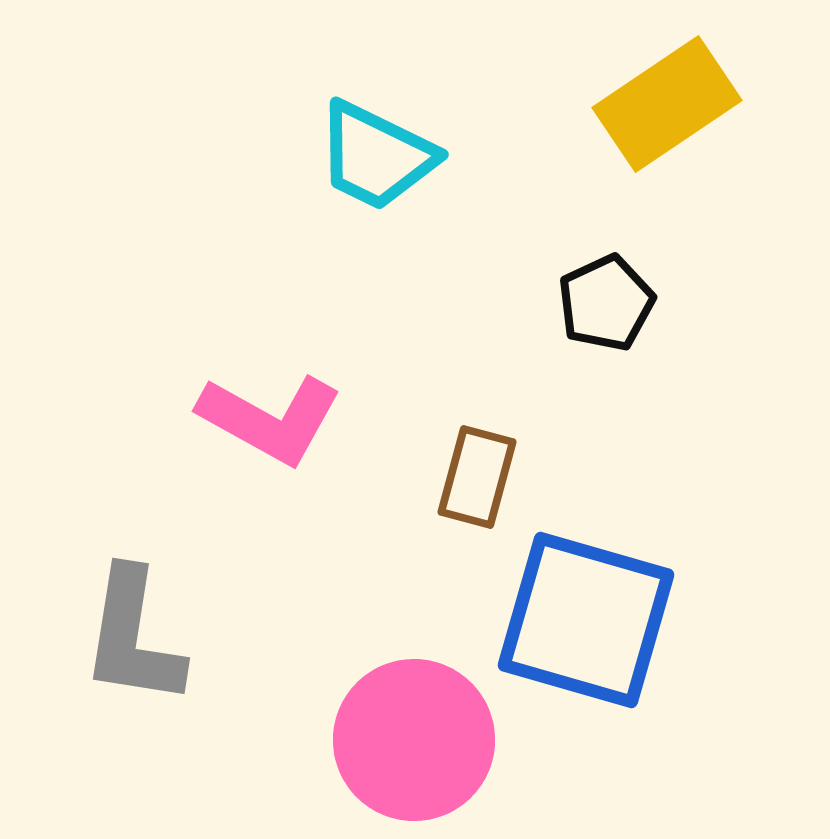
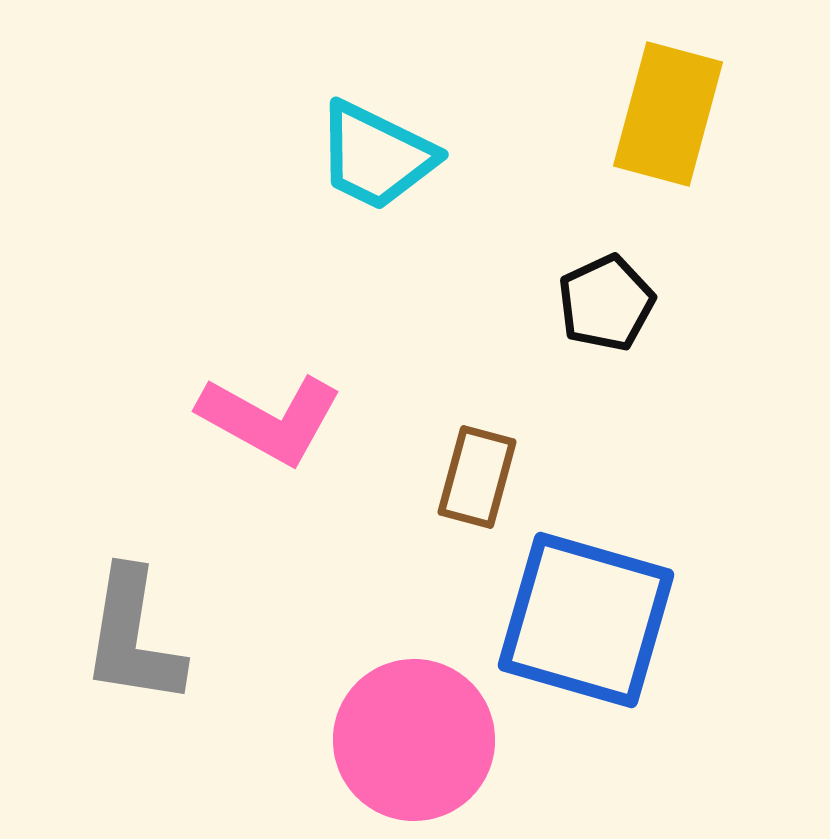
yellow rectangle: moved 1 px right, 10 px down; rotated 41 degrees counterclockwise
